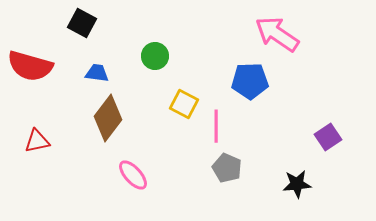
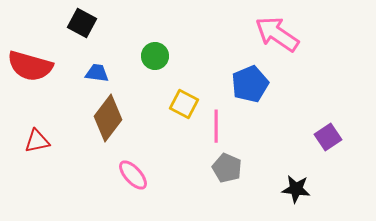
blue pentagon: moved 3 px down; rotated 21 degrees counterclockwise
black star: moved 1 px left, 5 px down; rotated 12 degrees clockwise
